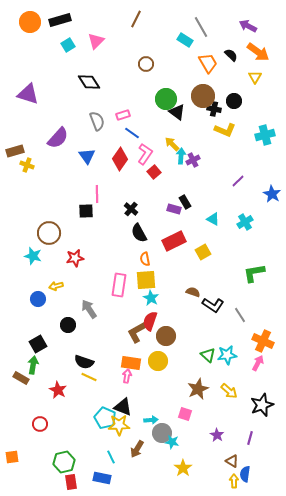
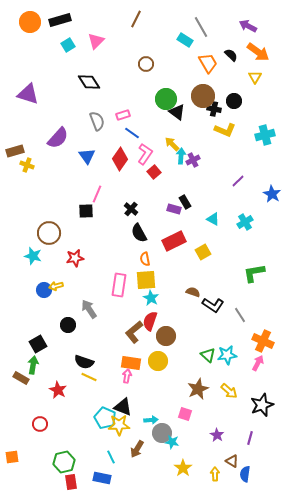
pink line at (97, 194): rotated 24 degrees clockwise
blue circle at (38, 299): moved 6 px right, 9 px up
brown L-shape at (137, 332): moved 3 px left; rotated 10 degrees counterclockwise
yellow arrow at (234, 481): moved 19 px left, 7 px up
